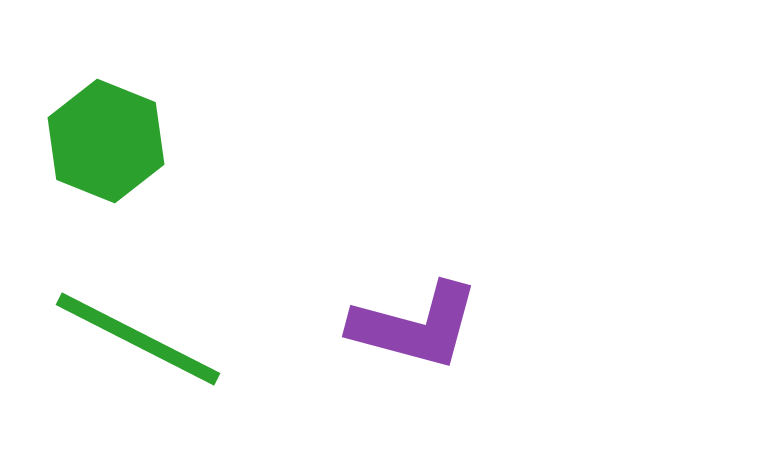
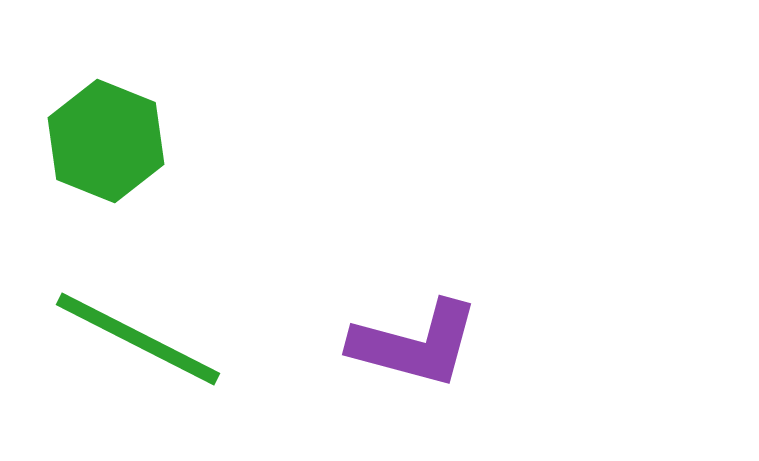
purple L-shape: moved 18 px down
